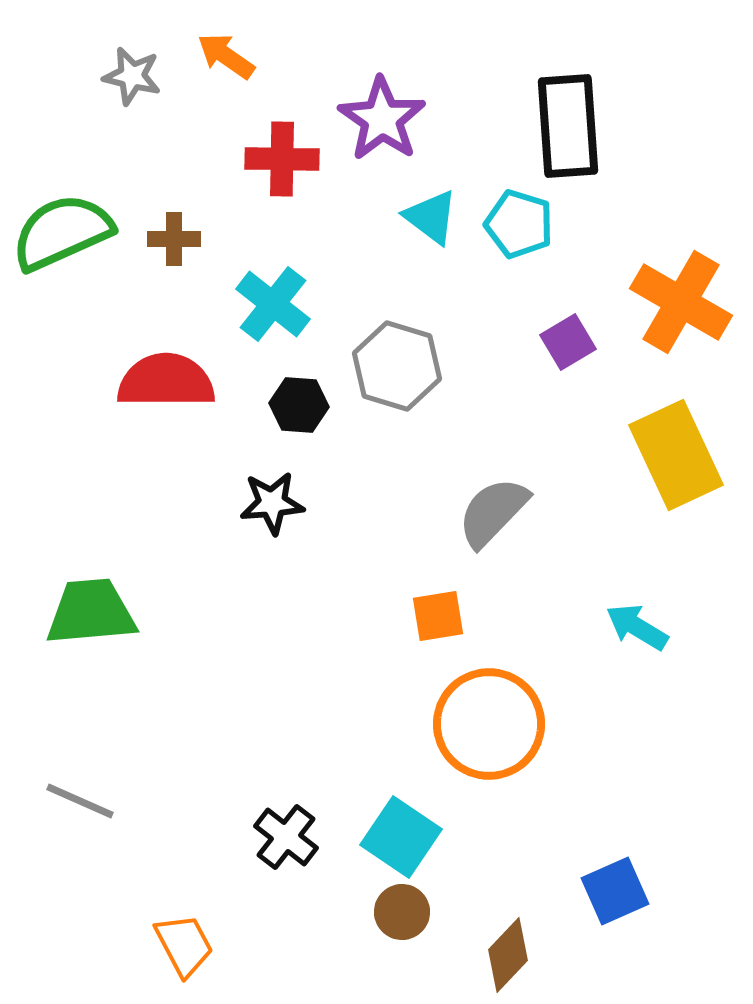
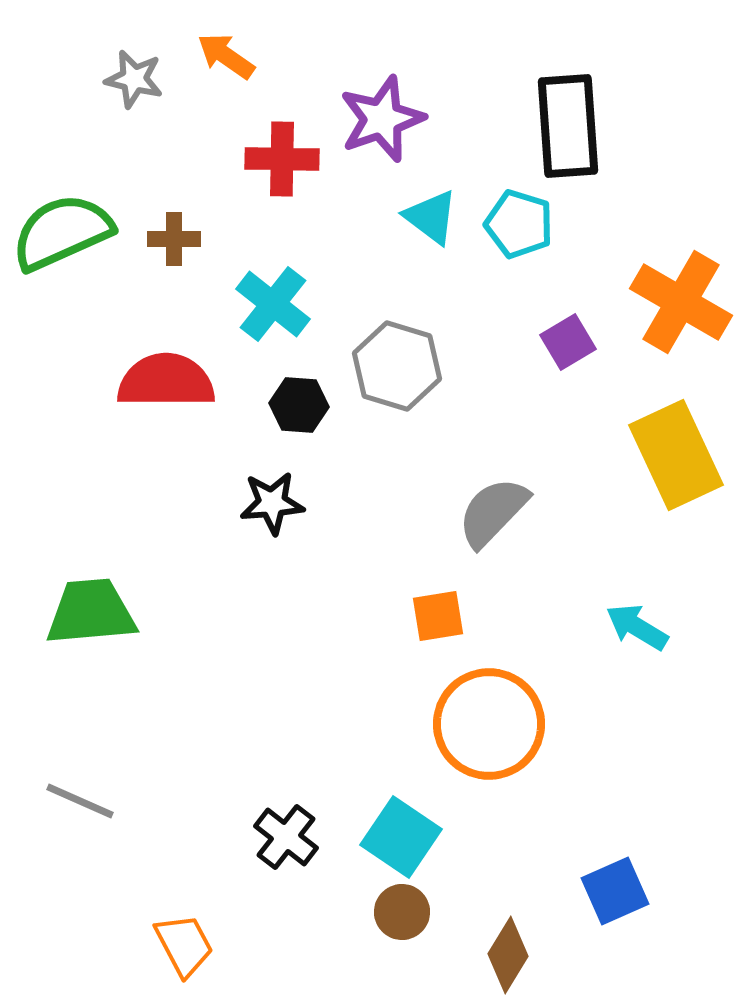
gray star: moved 2 px right, 3 px down
purple star: rotated 18 degrees clockwise
brown diamond: rotated 12 degrees counterclockwise
